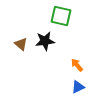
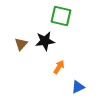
brown triangle: rotated 32 degrees clockwise
orange arrow: moved 18 px left, 2 px down; rotated 72 degrees clockwise
